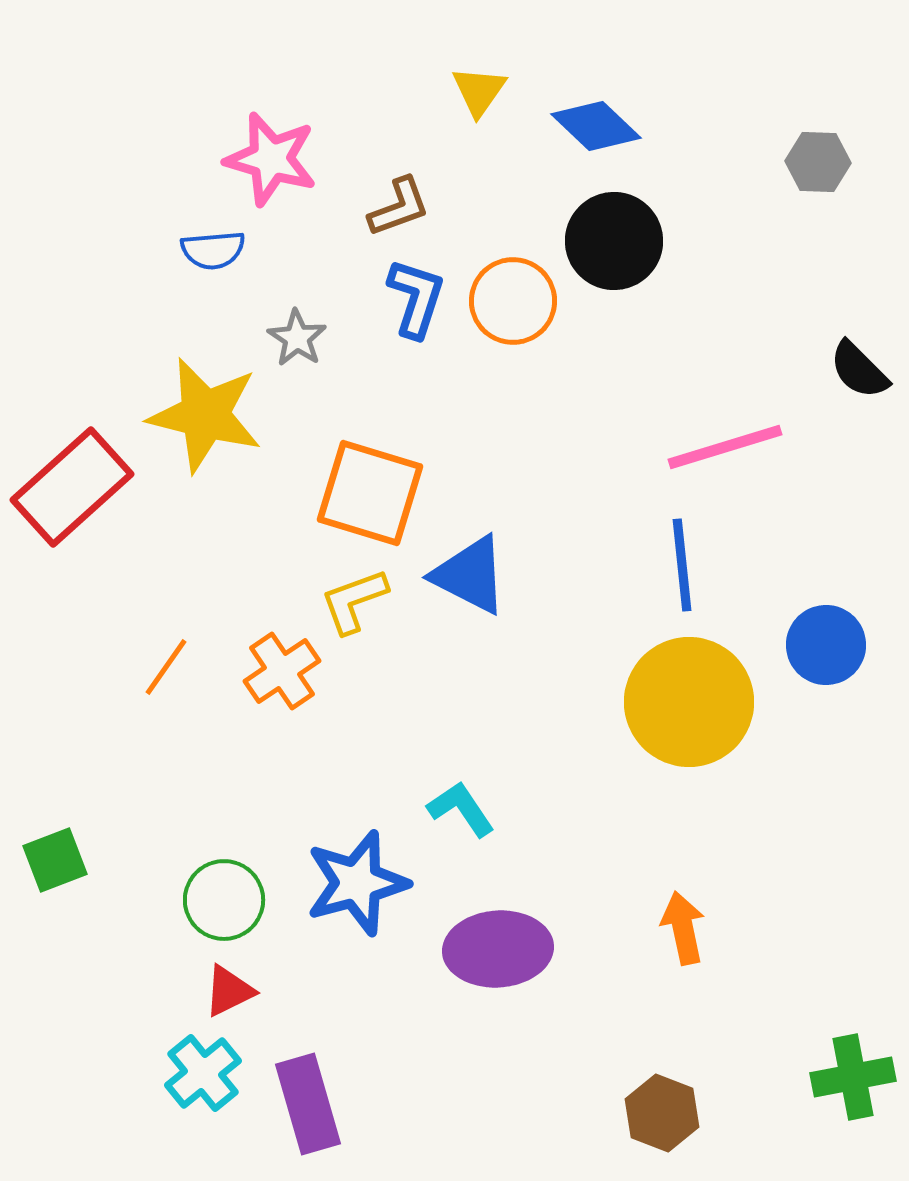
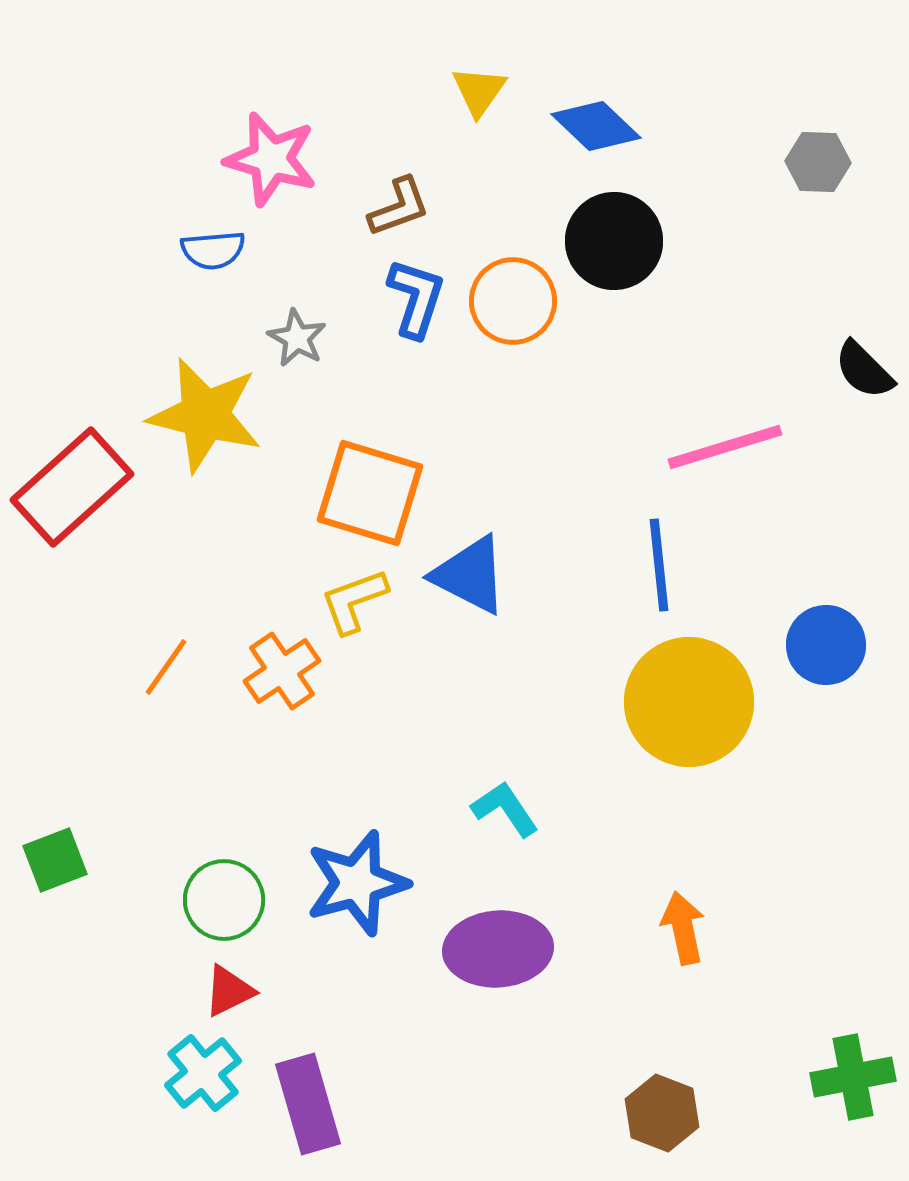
gray star: rotated 4 degrees counterclockwise
black semicircle: moved 5 px right
blue line: moved 23 px left
cyan L-shape: moved 44 px right
